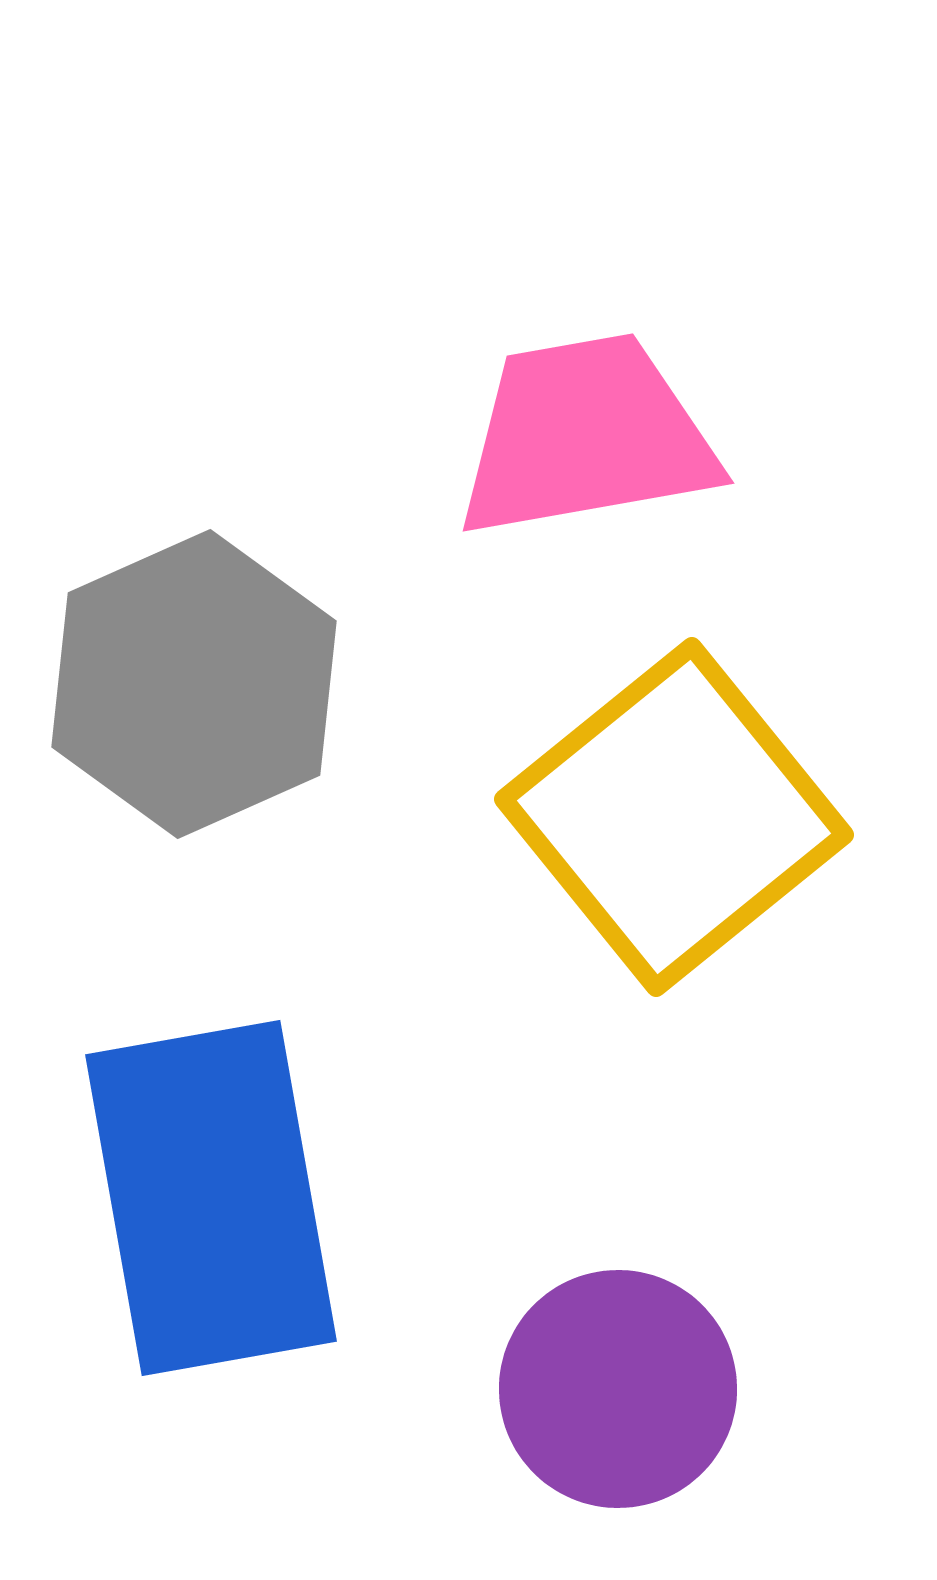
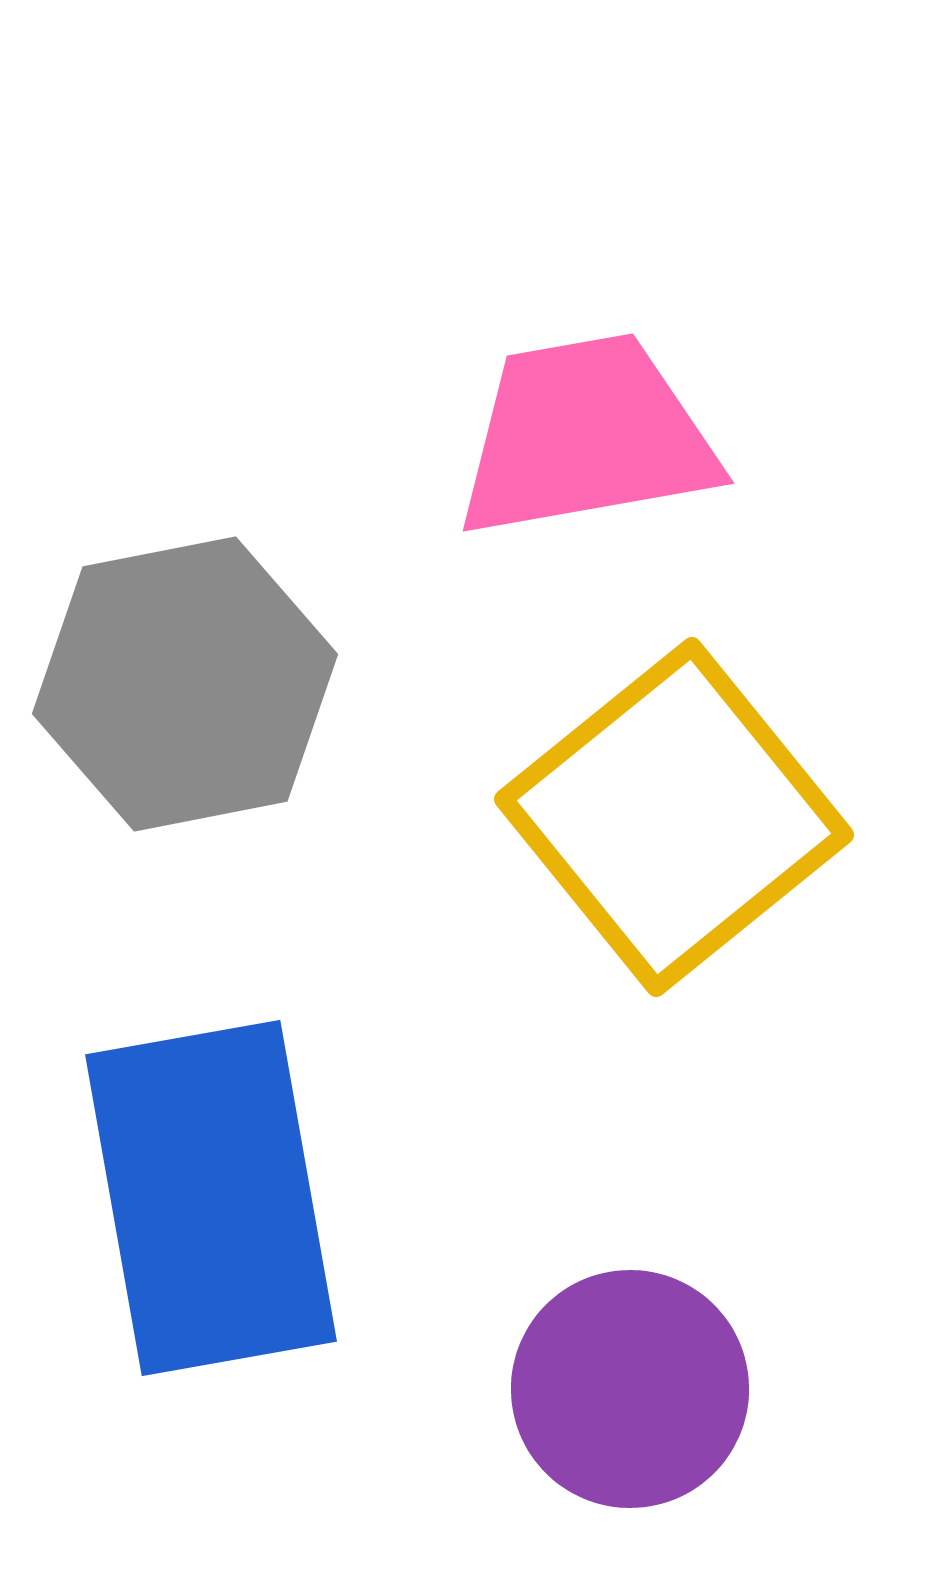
gray hexagon: moved 9 px left; rotated 13 degrees clockwise
purple circle: moved 12 px right
